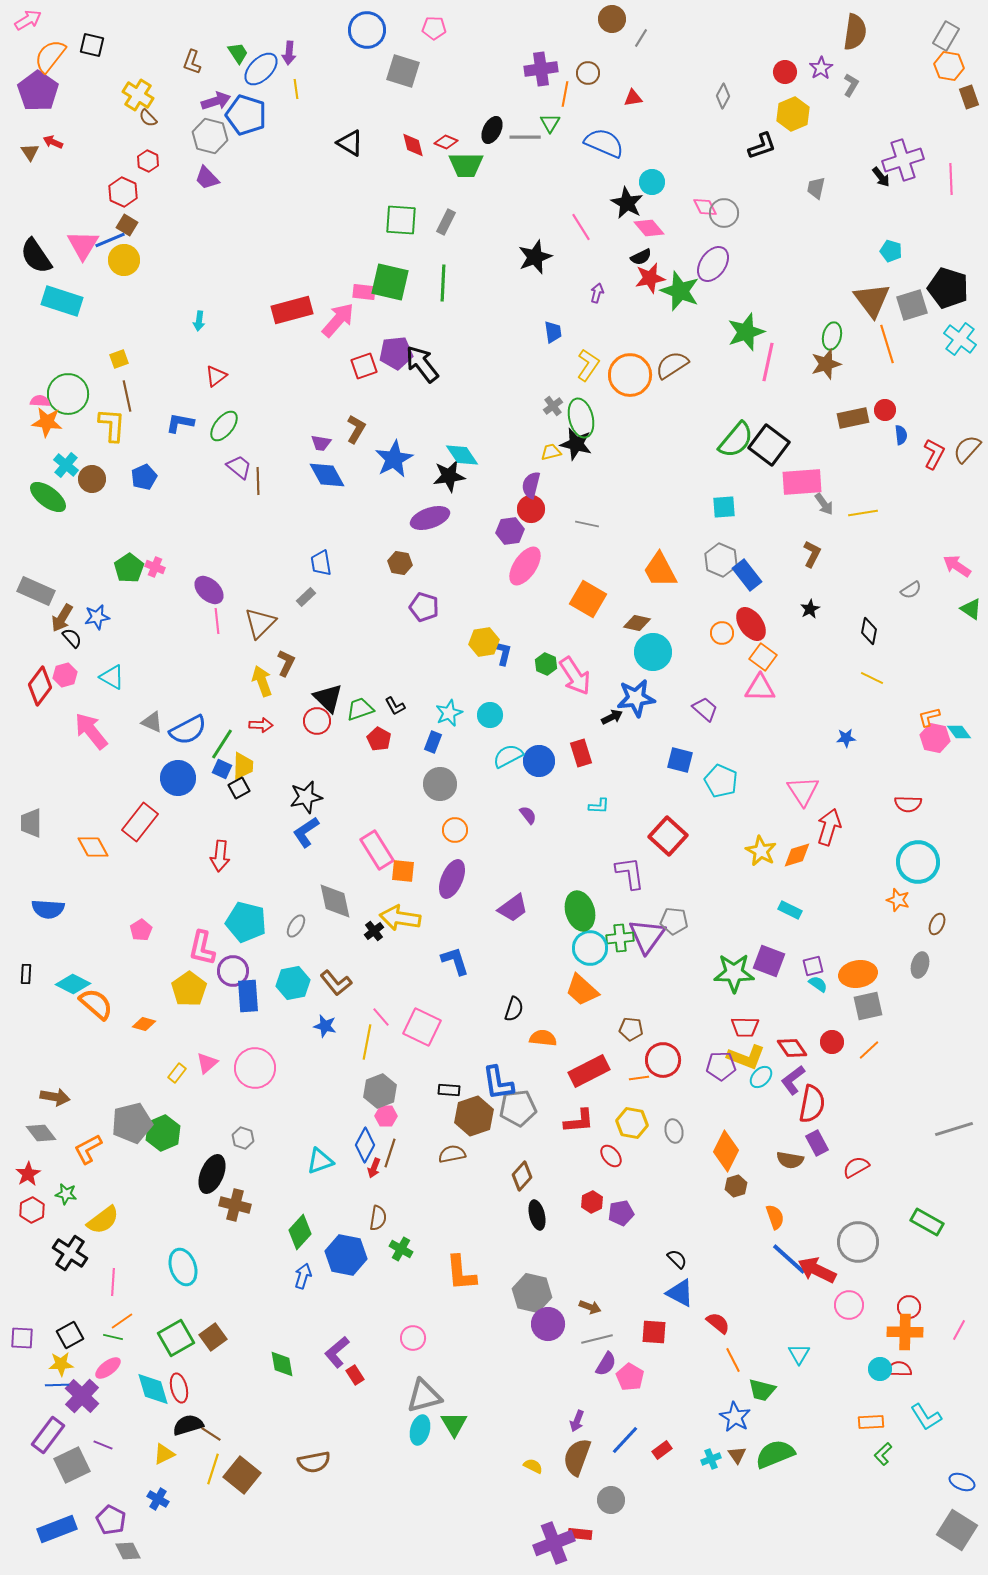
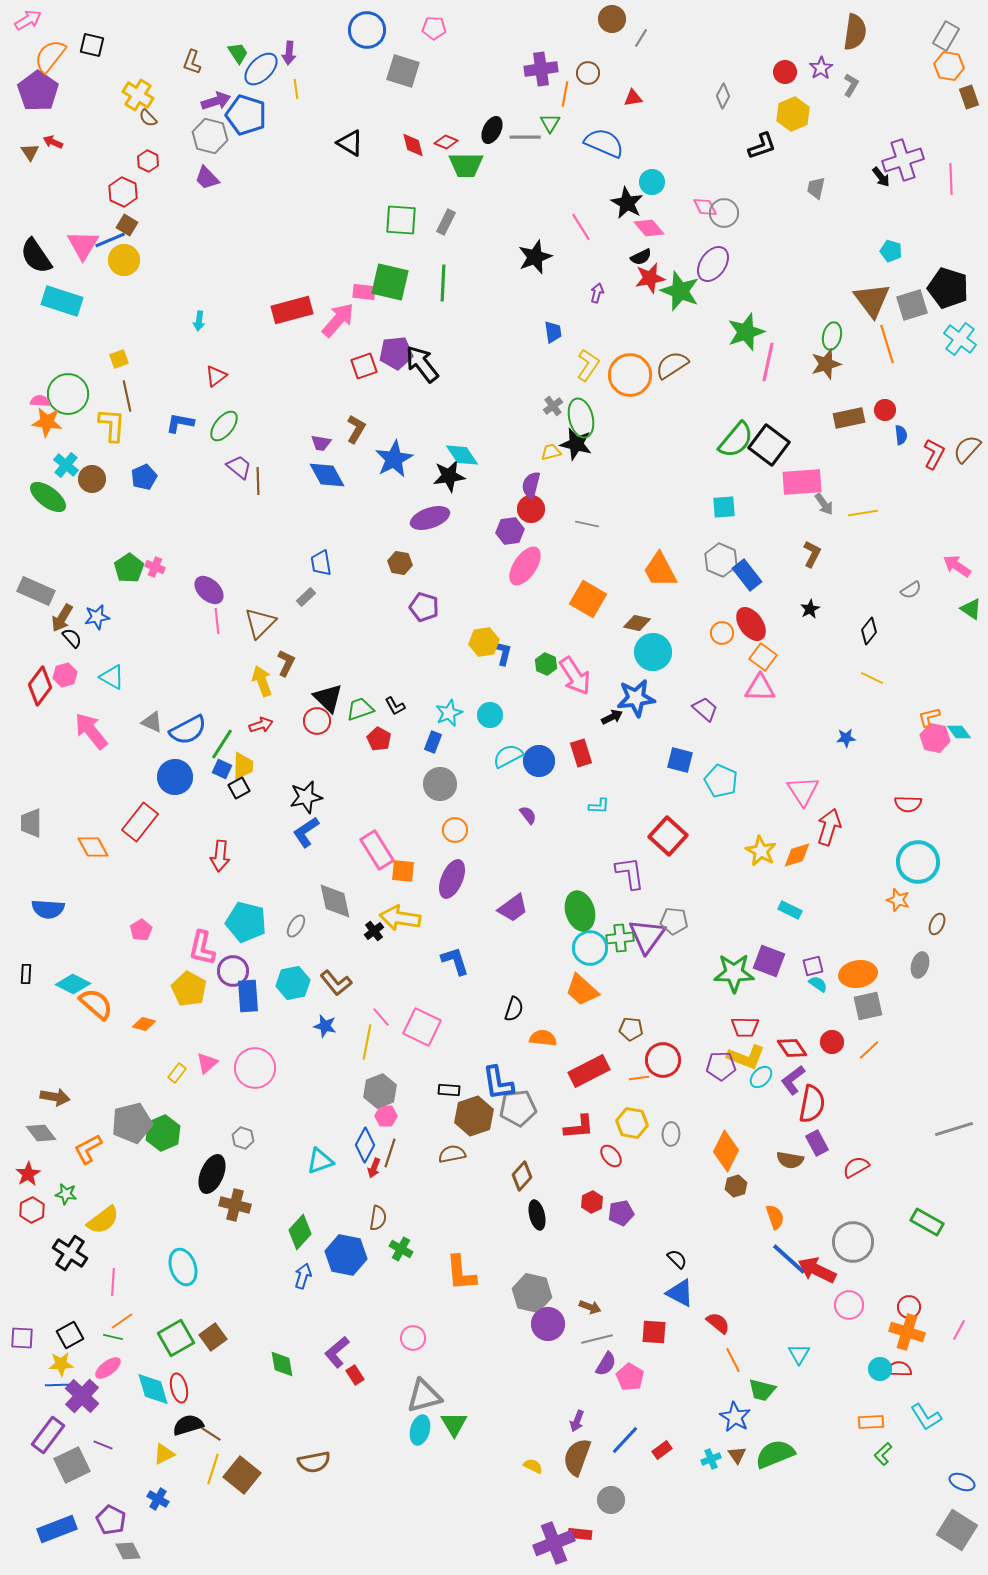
brown rectangle at (853, 418): moved 4 px left
black diamond at (869, 631): rotated 28 degrees clockwise
red arrow at (261, 725): rotated 20 degrees counterclockwise
blue circle at (178, 778): moved 3 px left, 1 px up
yellow pentagon at (189, 989): rotated 8 degrees counterclockwise
red L-shape at (579, 1121): moved 6 px down
gray ellipse at (674, 1131): moved 3 px left, 3 px down; rotated 15 degrees clockwise
gray circle at (858, 1242): moved 5 px left
orange cross at (905, 1332): moved 2 px right; rotated 16 degrees clockwise
